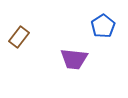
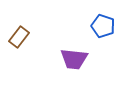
blue pentagon: rotated 20 degrees counterclockwise
